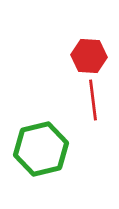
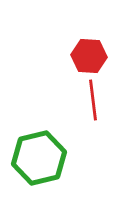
green hexagon: moved 2 px left, 9 px down
